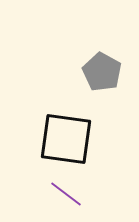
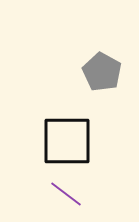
black square: moved 1 px right, 2 px down; rotated 8 degrees counterclockwise
